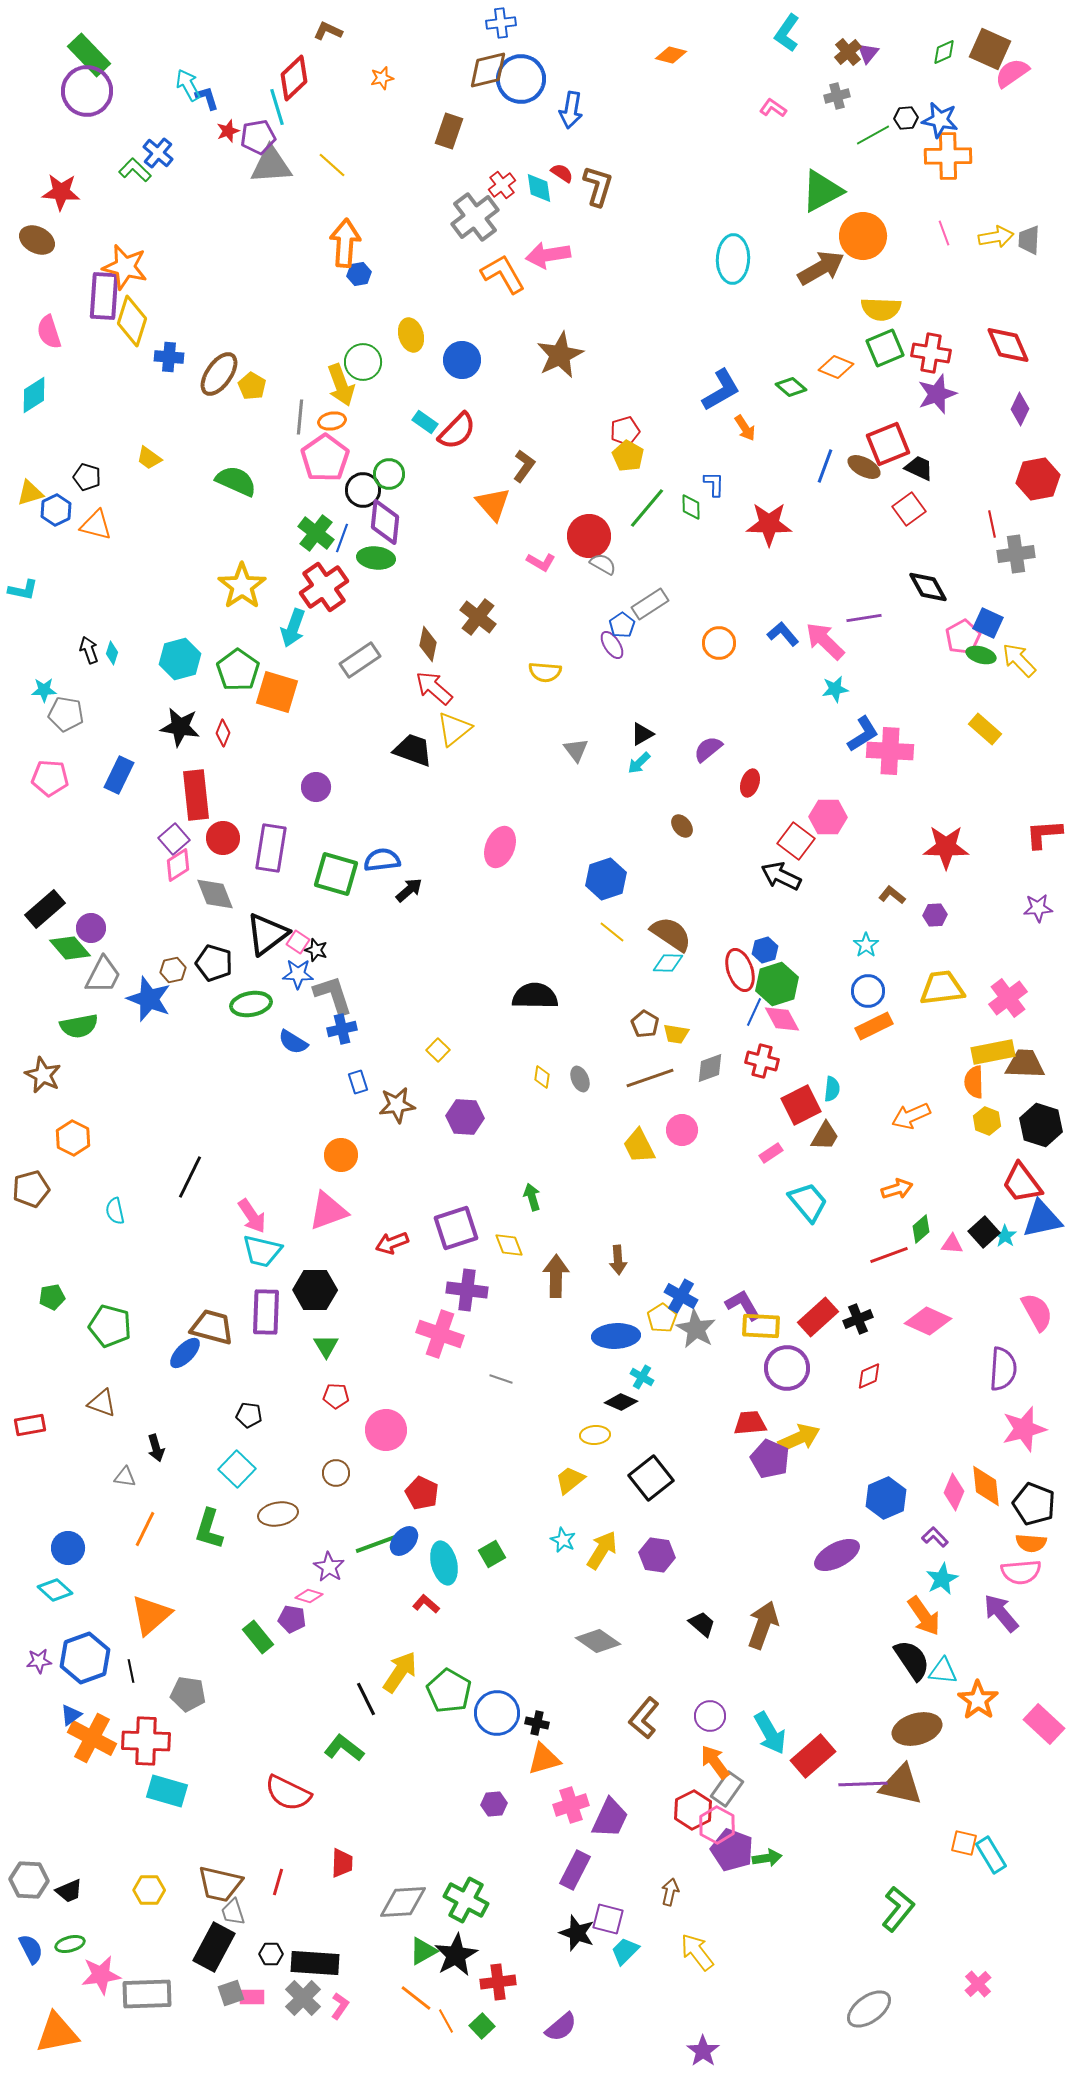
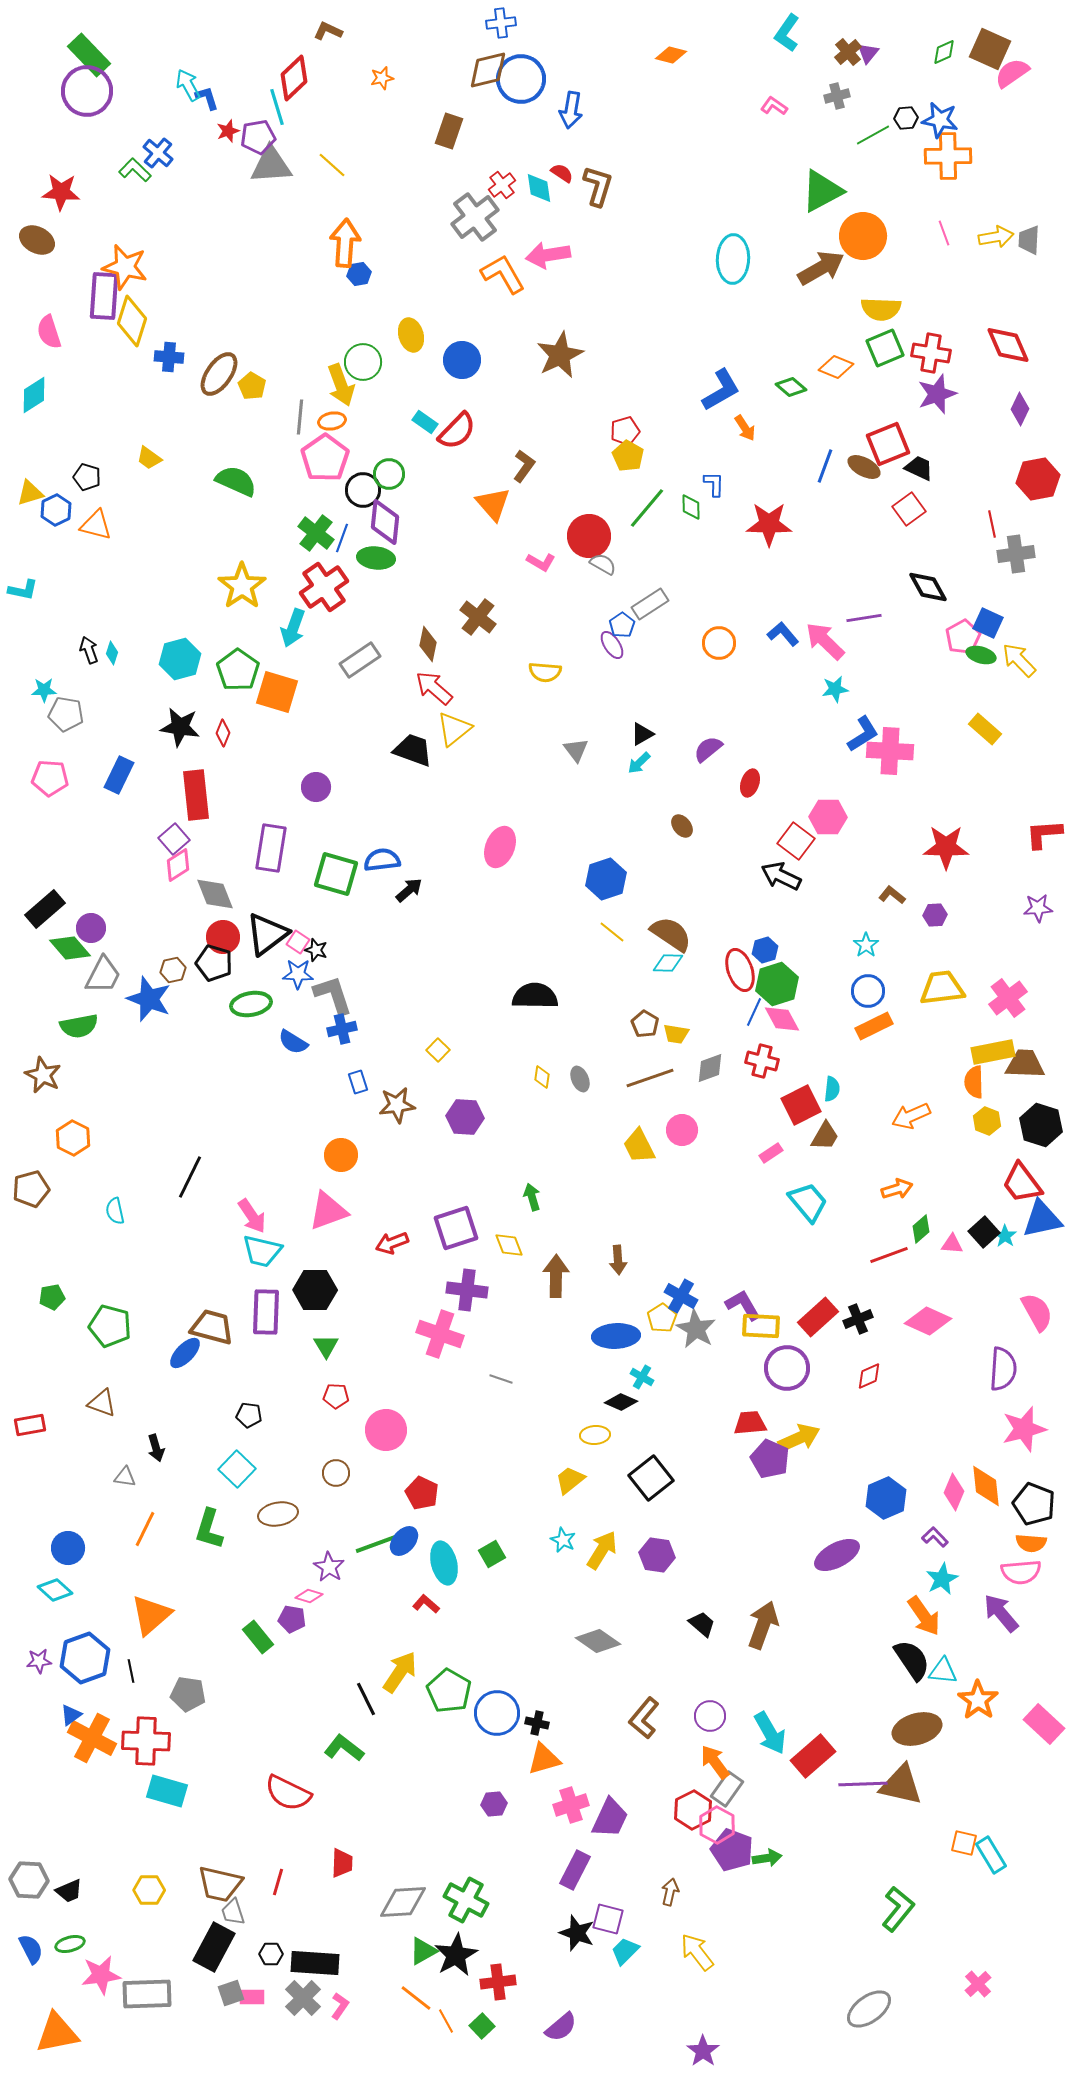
pink L-shape at (773, 108): moved 1 px right, 2 px up
red circle at (223, 838): moved 99 px down
